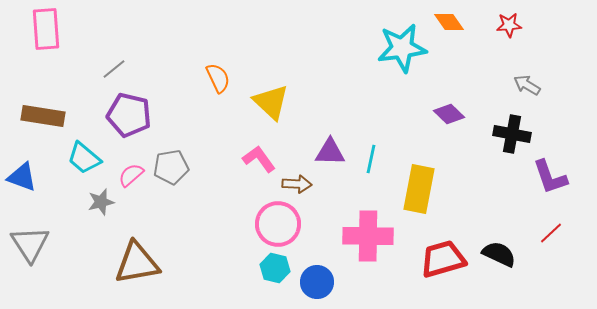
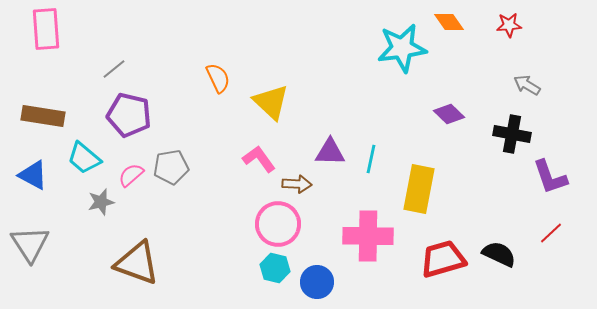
blue triangle: moved 11 px right, 2 px up; rotated 8 degrees clockwise
brown triangle: rotated 30 degrees clockwise
